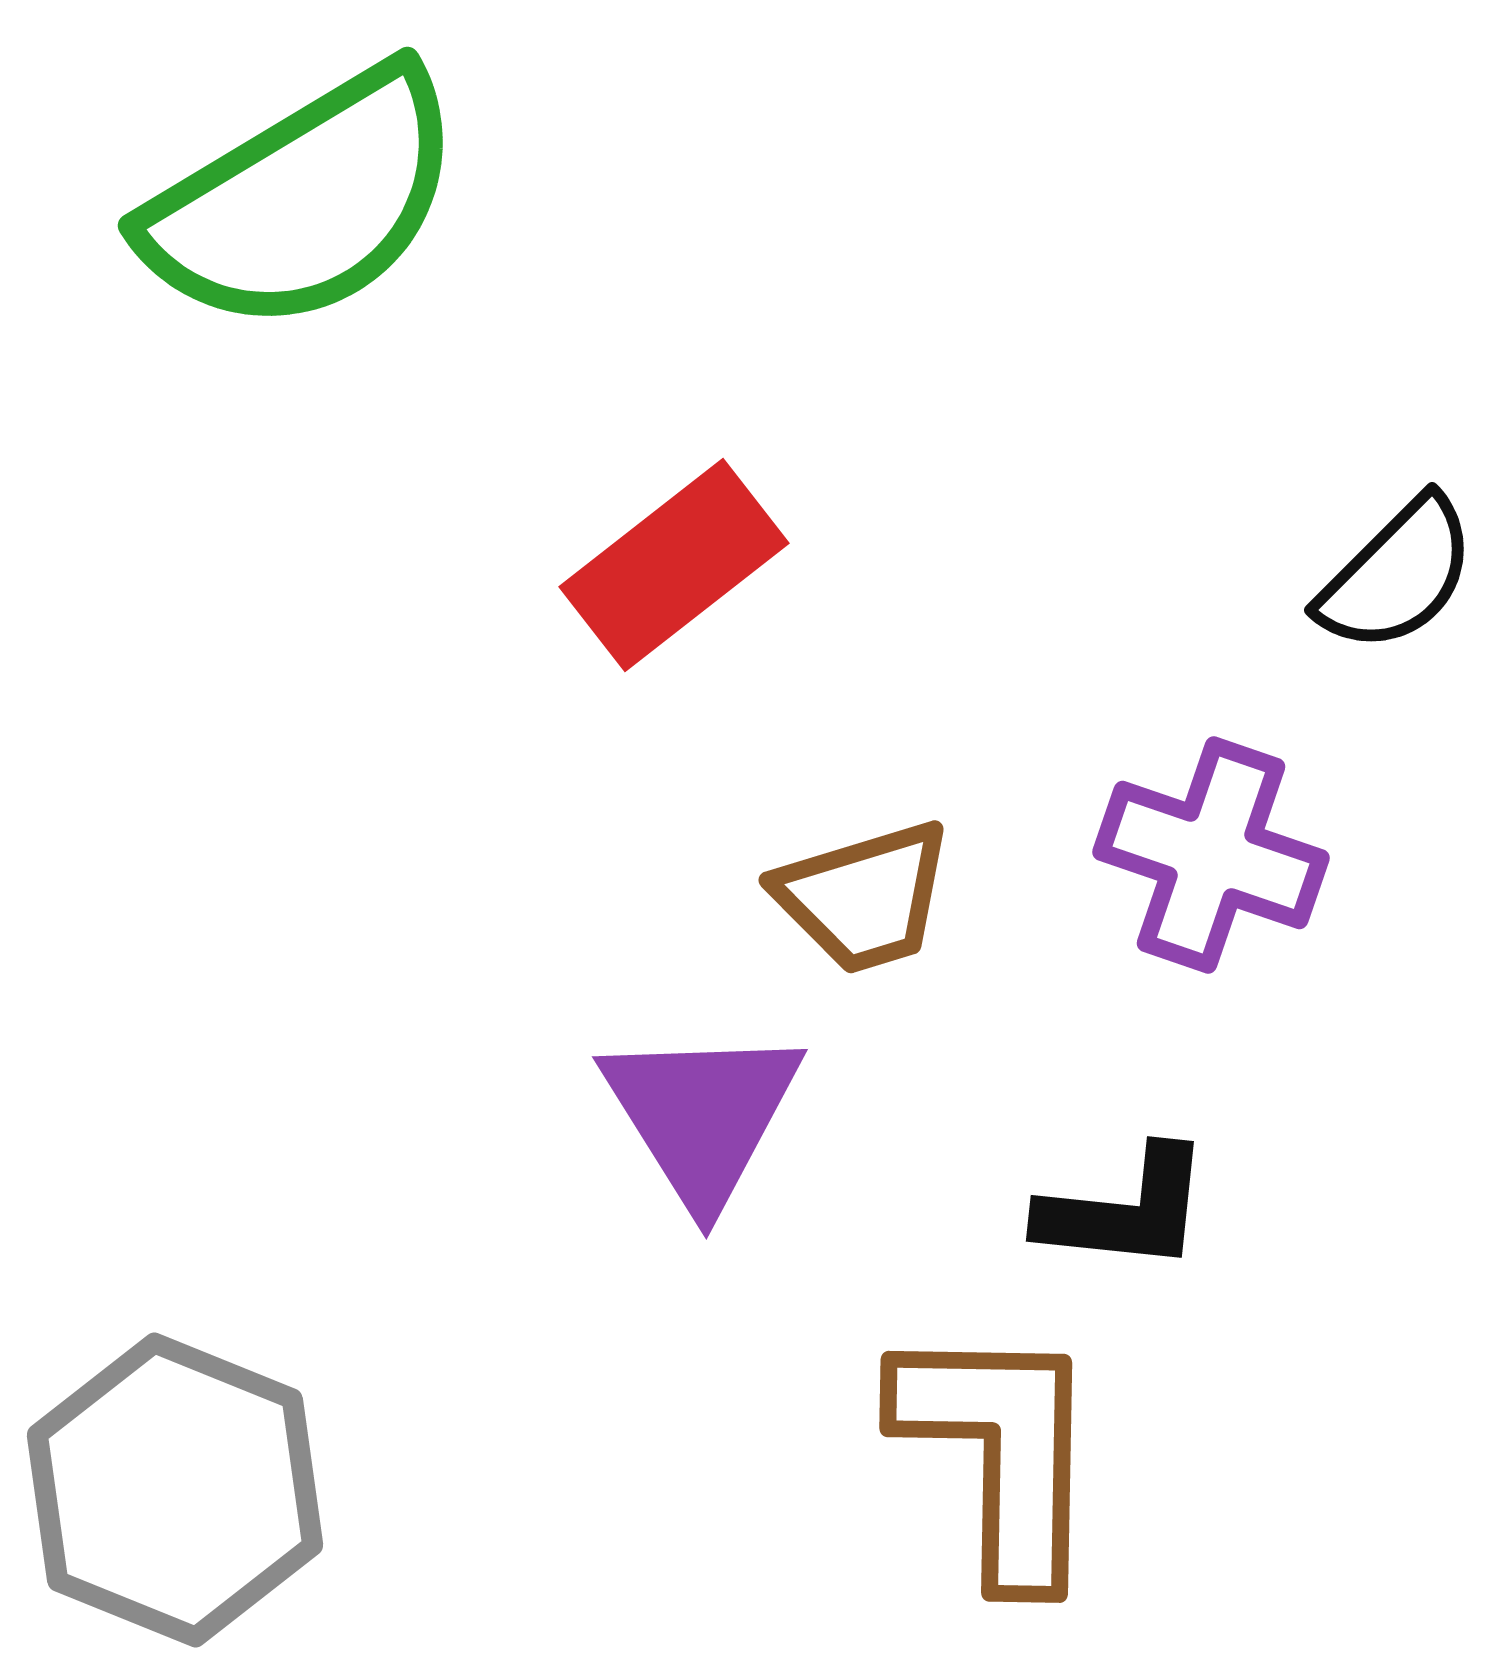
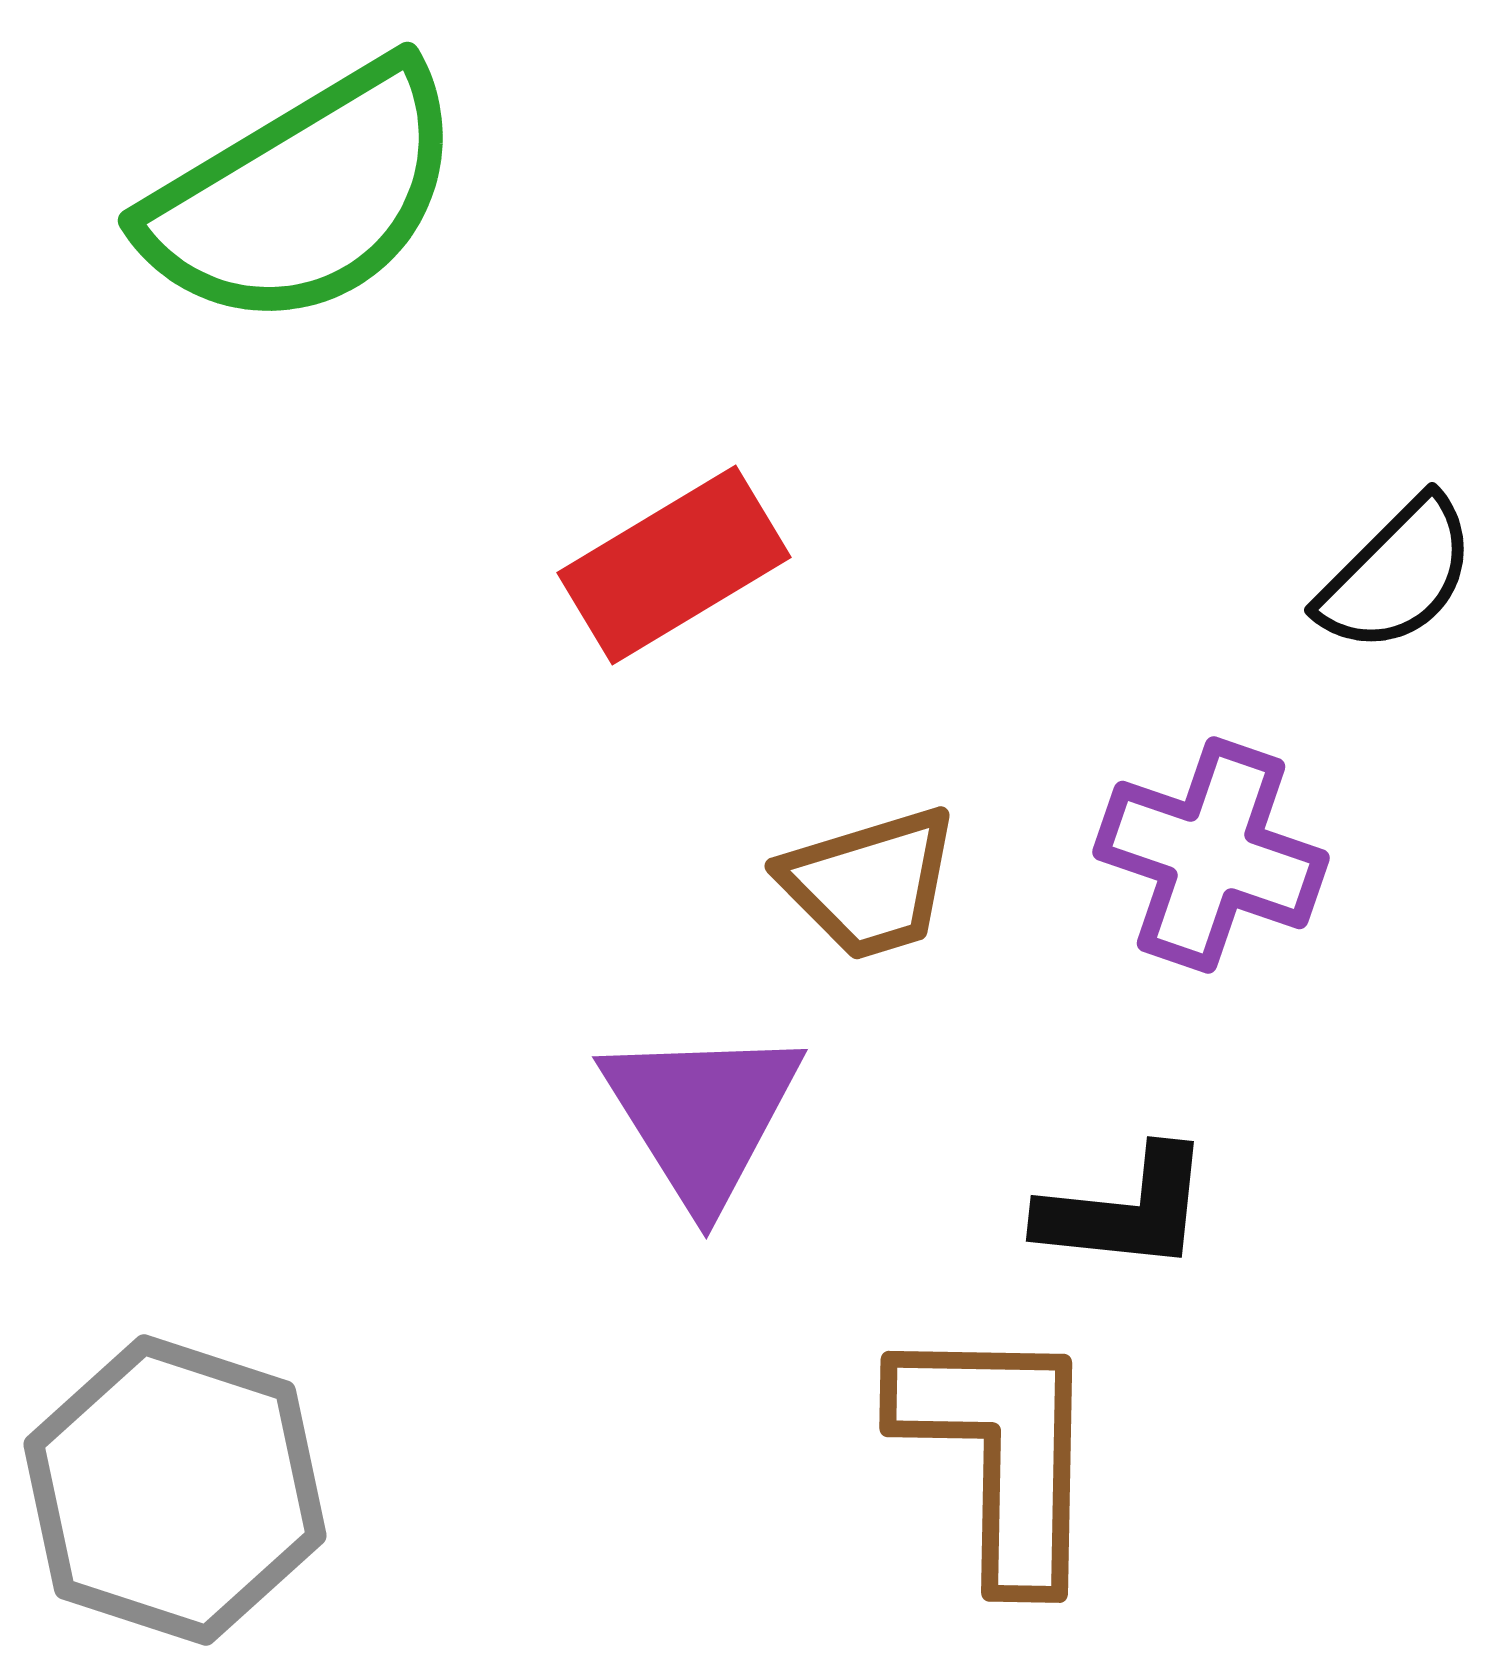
green semicircle: moved 5 px up
red rectangle: rotated 7 degrees clockwise
brown trapezoid: moved 6 px right, 14 px up
gray hexagon: rotated 4 degrees counterclockwise
